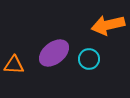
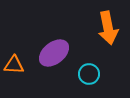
orange arrow: moved 3 px down; rotated 88 degrees counterclockwise
cyan circle: moved 15 px down
